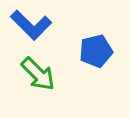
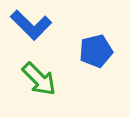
green arrow: moved 1 px right, 5 px down
